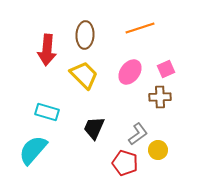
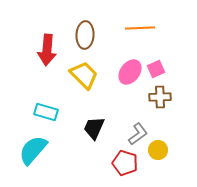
orange line: rotated 16 degrees clockwise
pink square: moved 10 px left
cyan rectangle: moved 1 px left
